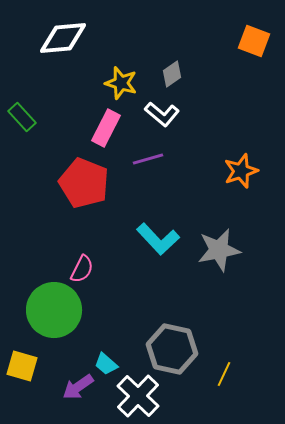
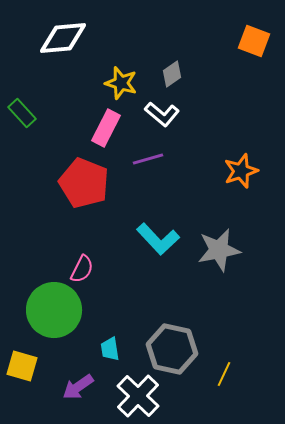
green rectangle: moved 4 px up
cyan trapezoid: moved 4 px right, 15 px up; rotated 40 degrees clockwise
